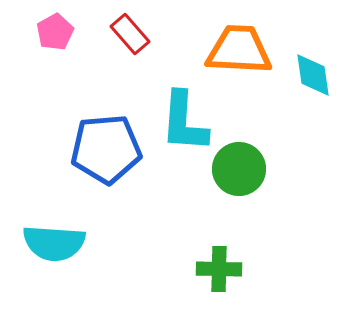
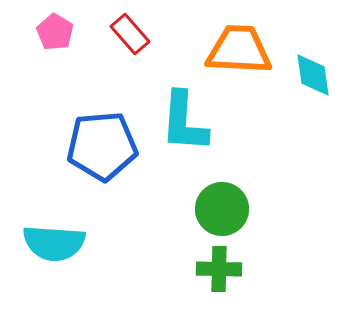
pink pentagon: rotated 12 degrees counterclockwise
blue pentagon: moved 4 px left, 3 px up
green circle: moved 17 px left, 40 px down
